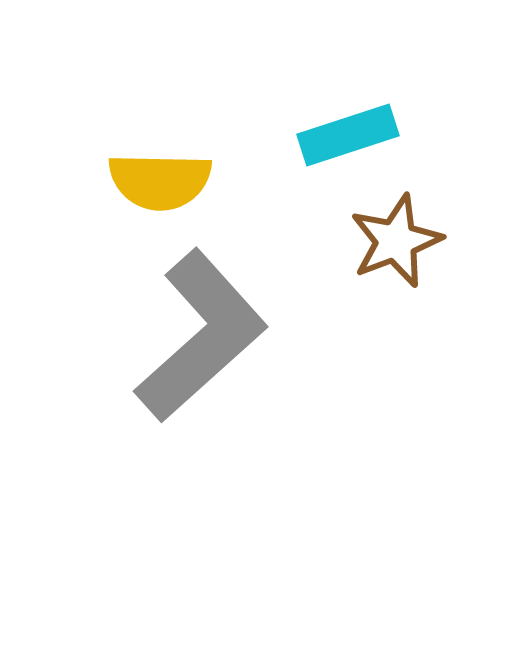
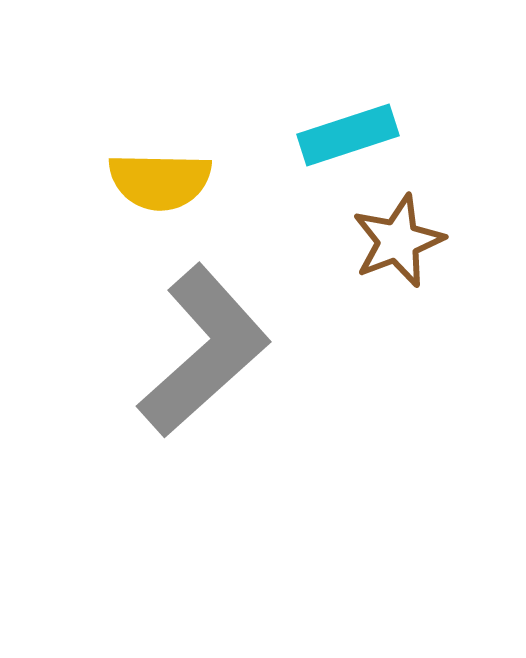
brown star: moved 2 px right
gray L-shape: moved 3 px right, 15 px down
